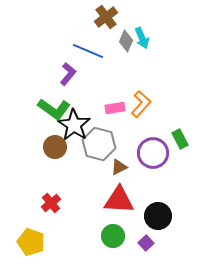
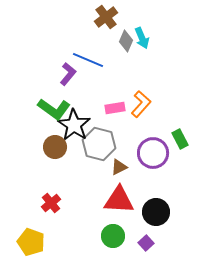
blue line: moved 9 px down
black circle: moved 2 px left, 4 px up
